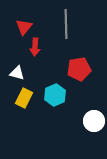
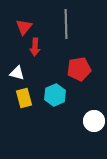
yellow rectangle: rotated 42 degrees counterclockwise
